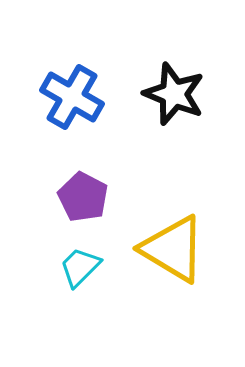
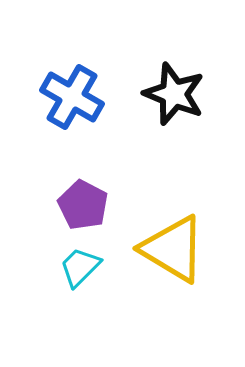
purple pentagon: moved 8 px down
